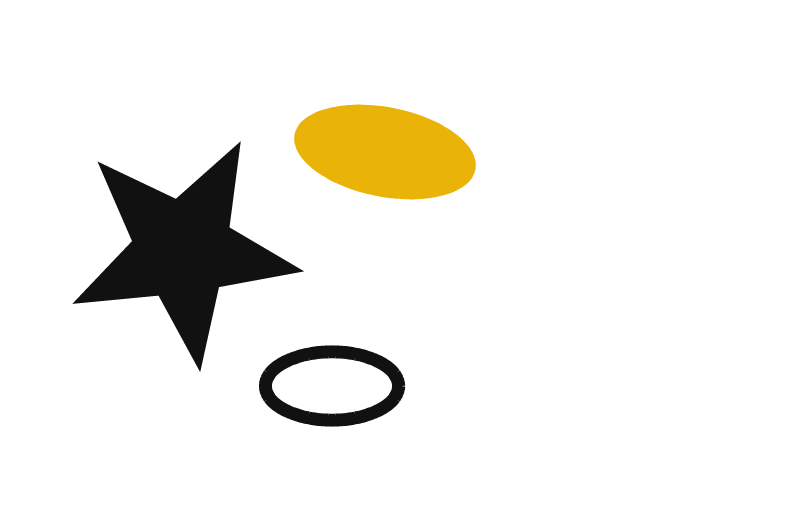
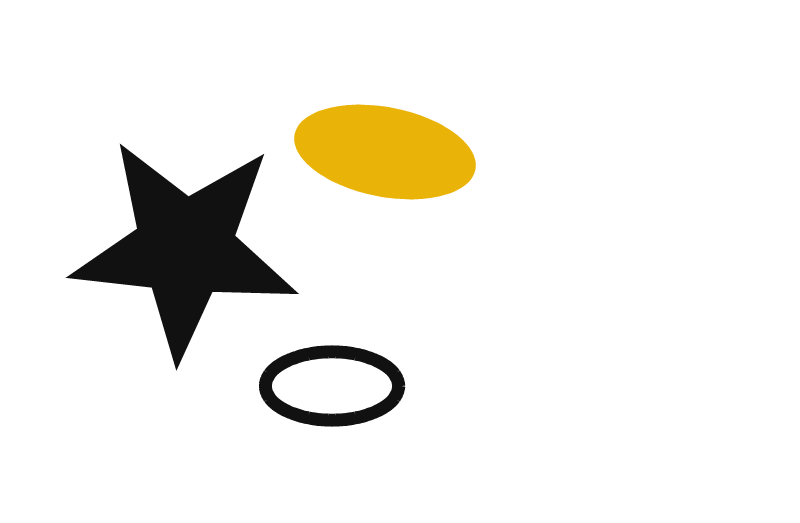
black star: moved 2 px right, 2 px up; rotated 12 degrees clockwise
